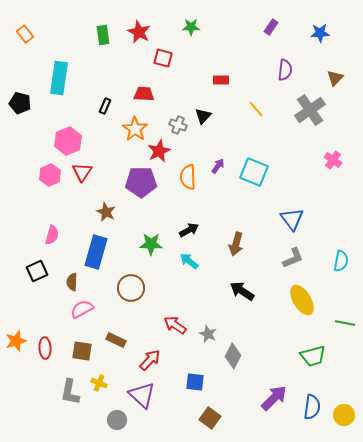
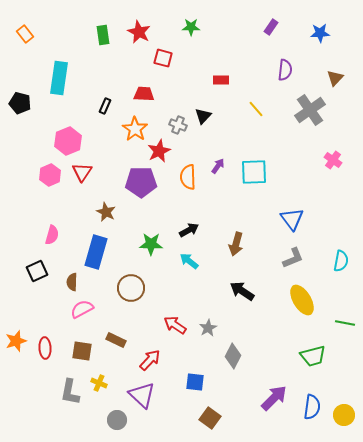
cyan square at (254, 172): rotated 24 degrees counterclockwise
gray star at (208, 334): moved 6 px up; rotated 18 degrees clockwise
